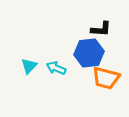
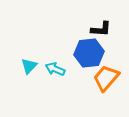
cyan arrow: moved 1 px left, 1 px down
orange trapezoid: rotated 116 degrees clockwise
